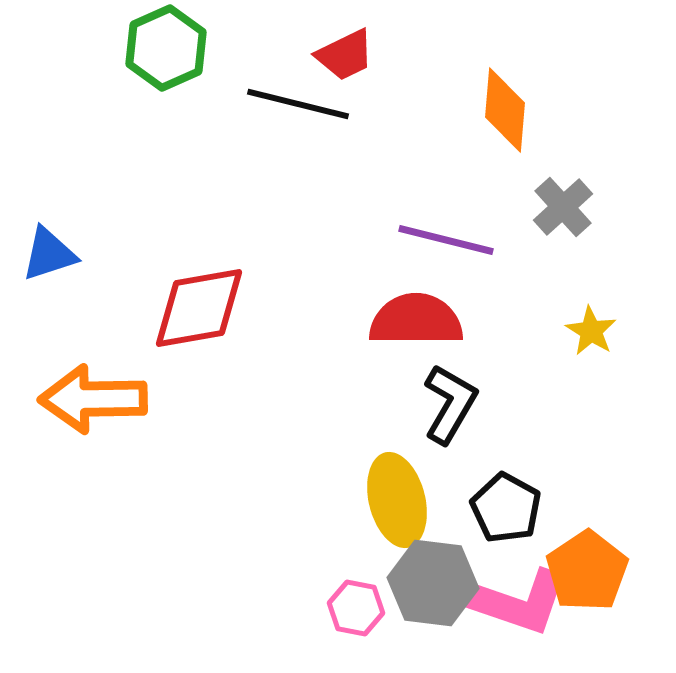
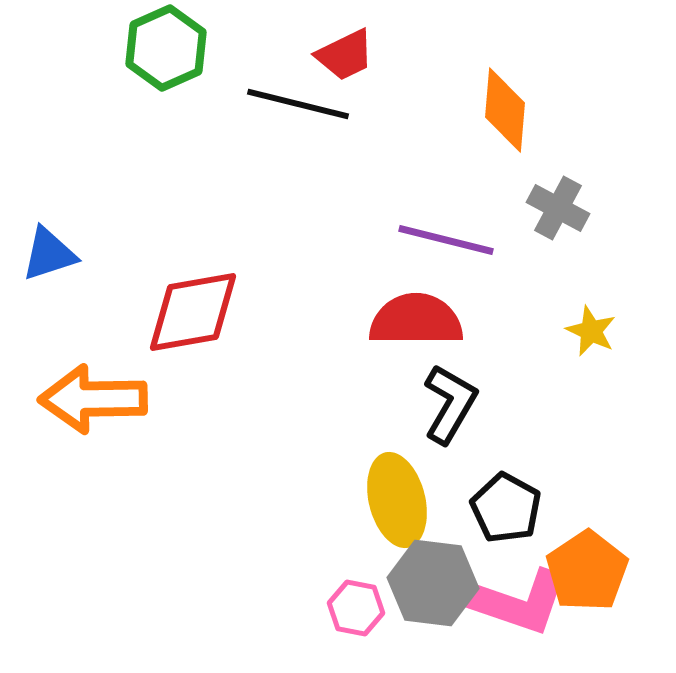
gray cross: moved 5 px left, 1 px down; rotated 20 degrees counterclockwise
red diamond: moved 6 px left, 4 px down
yellow star: rotated 6 degrees counterclockwise
